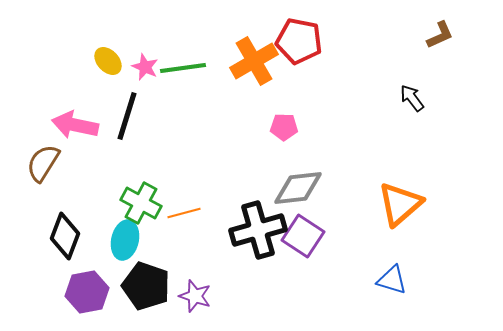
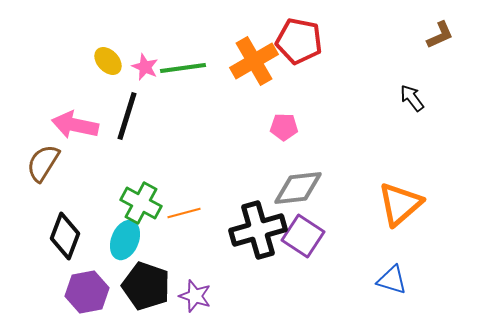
cyan ellipse: rotated 9 degrees clockwise
